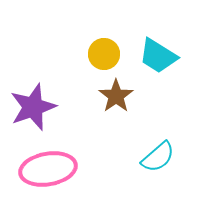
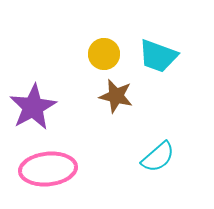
cyan trapezoid: rotated 12 degrees counterclockwise
brown star: rotated 24 degrees counterclockwise
purple star: rotated 9 degrees counterclockwise
pink ellipse: rotated 4 degrees clockwise
